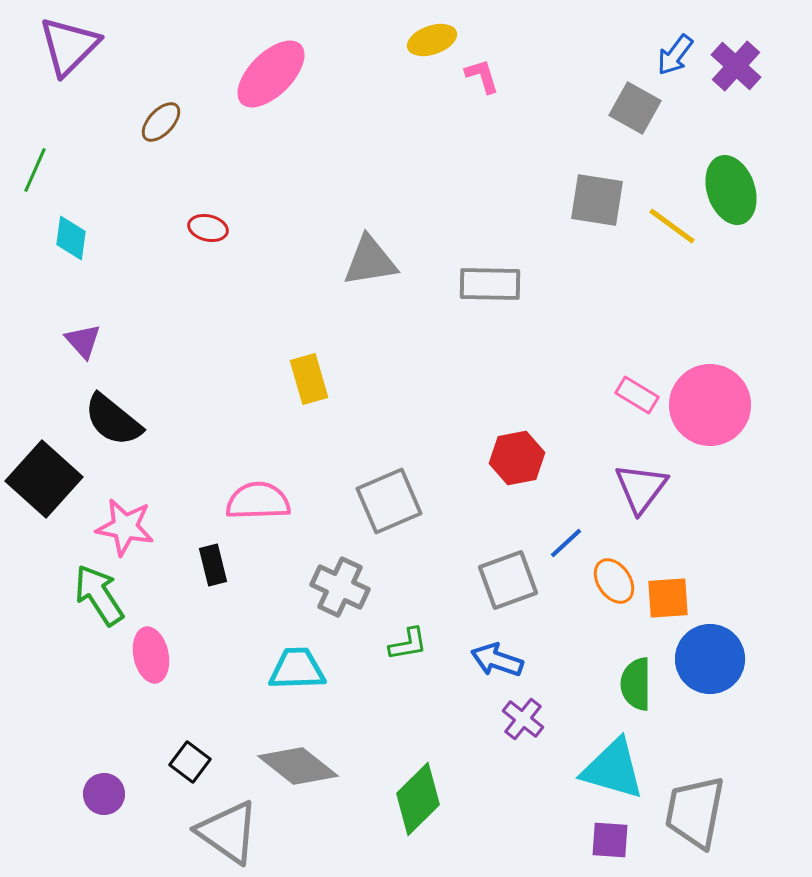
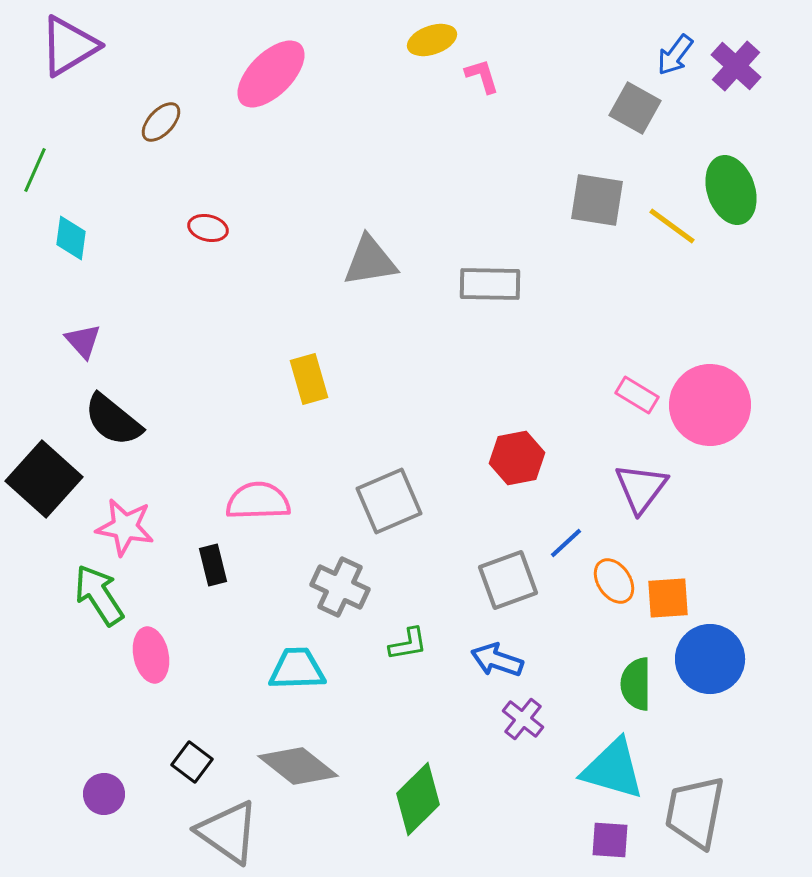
purple triangle at (69, 46): rotated 14 degrees clockwise
black square at (190, 762): moved 2 px right
